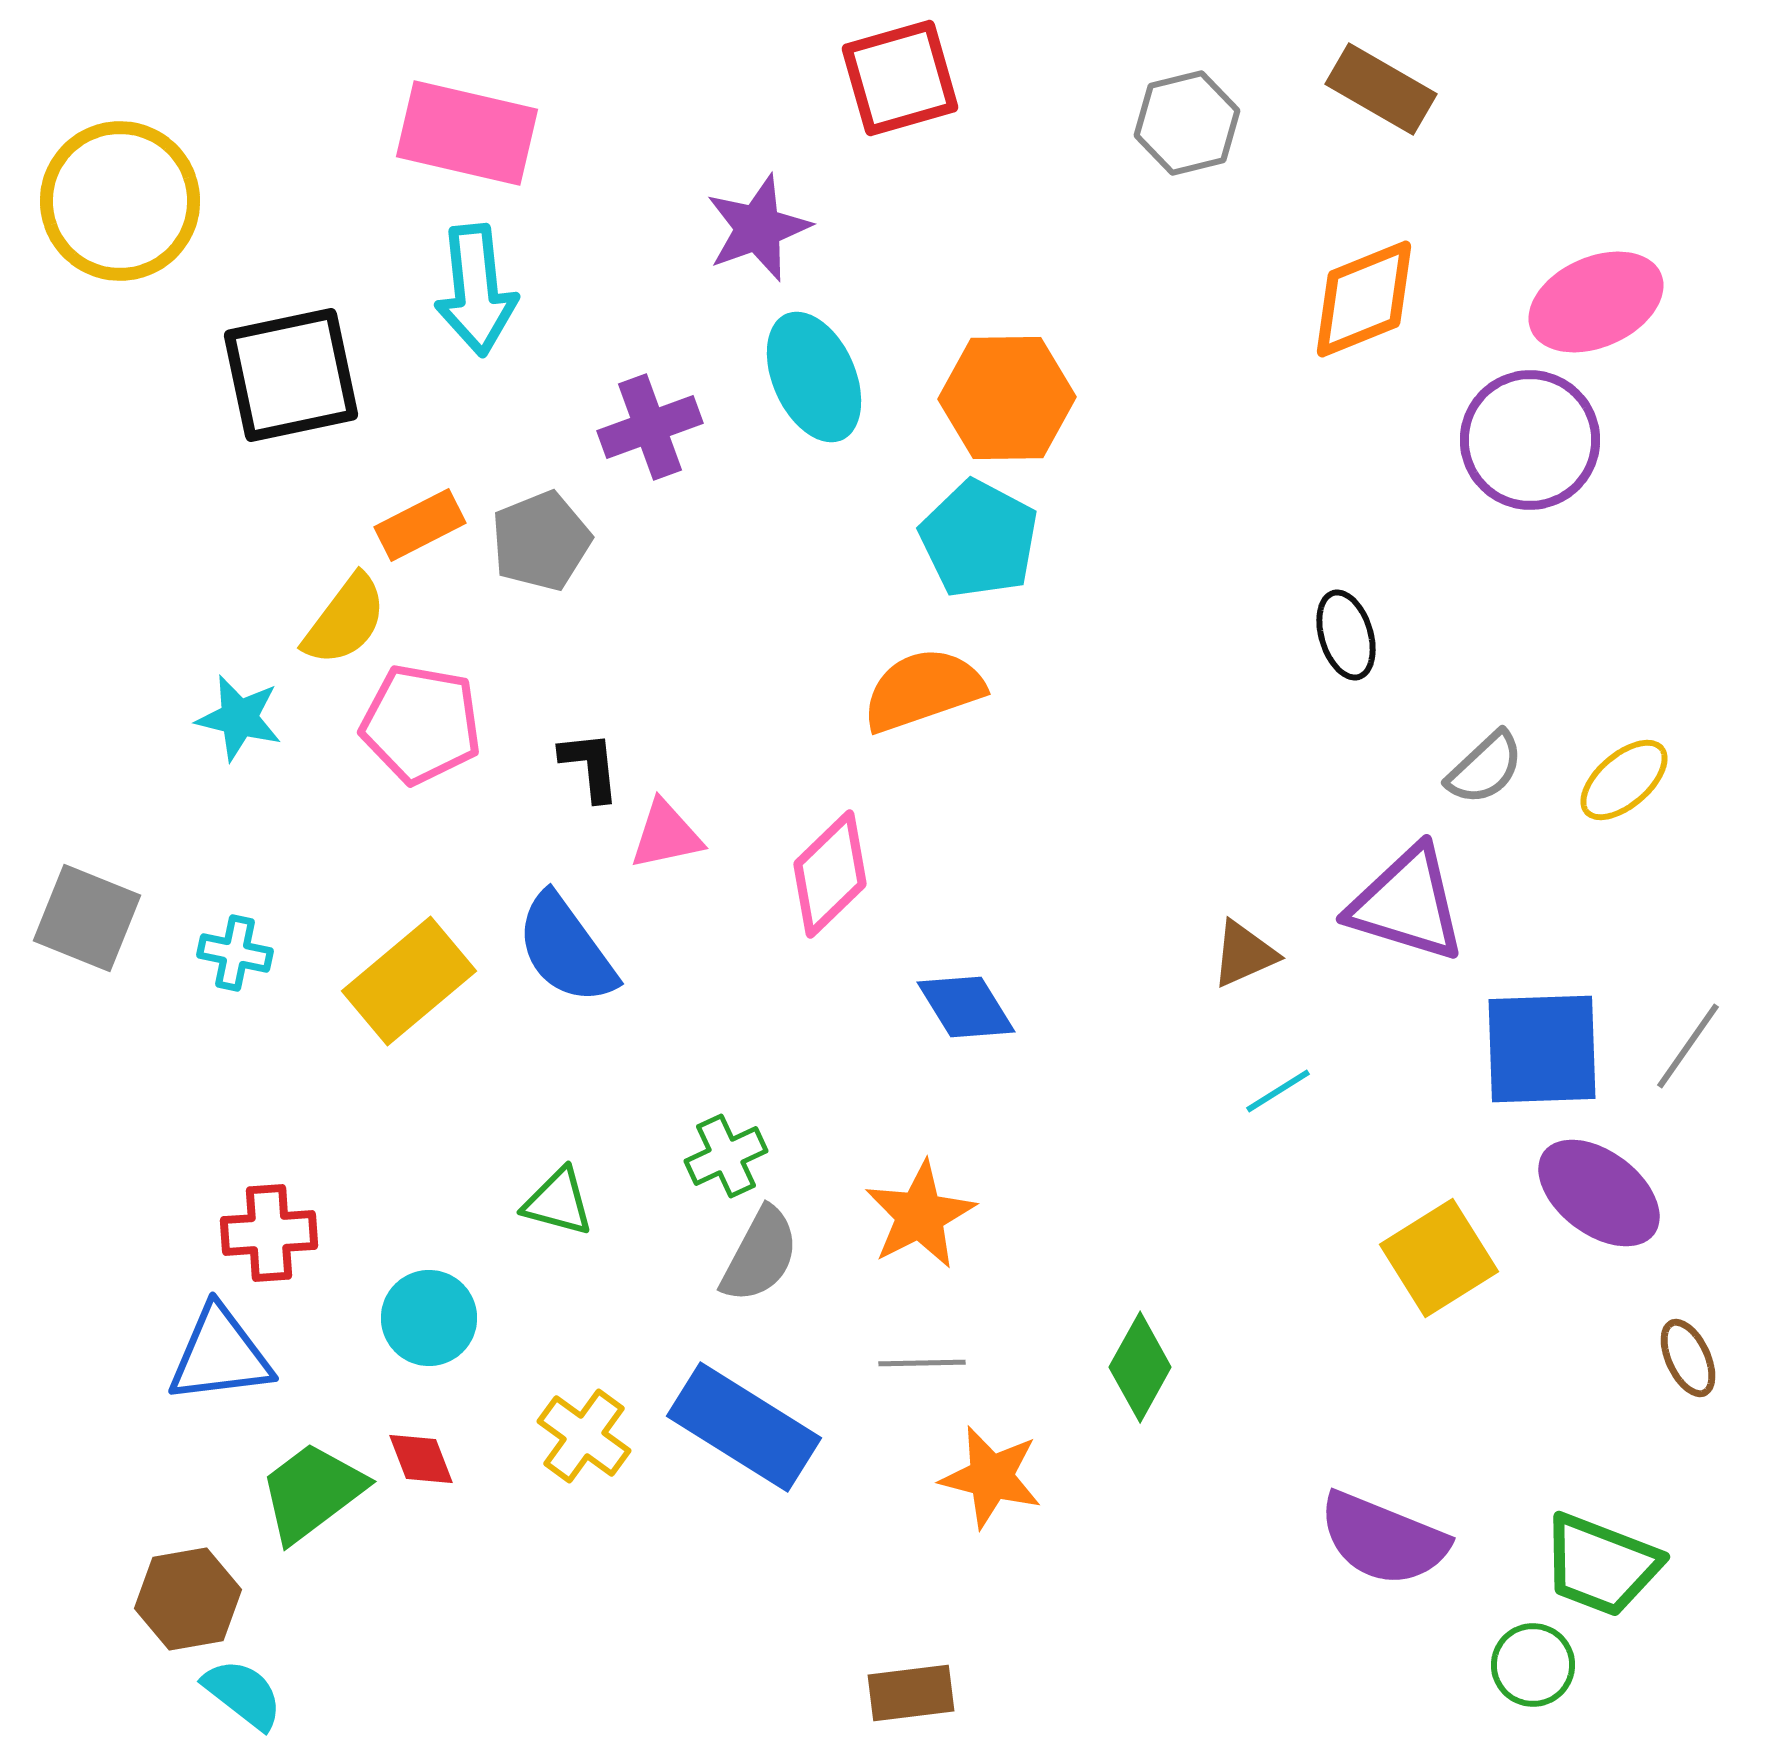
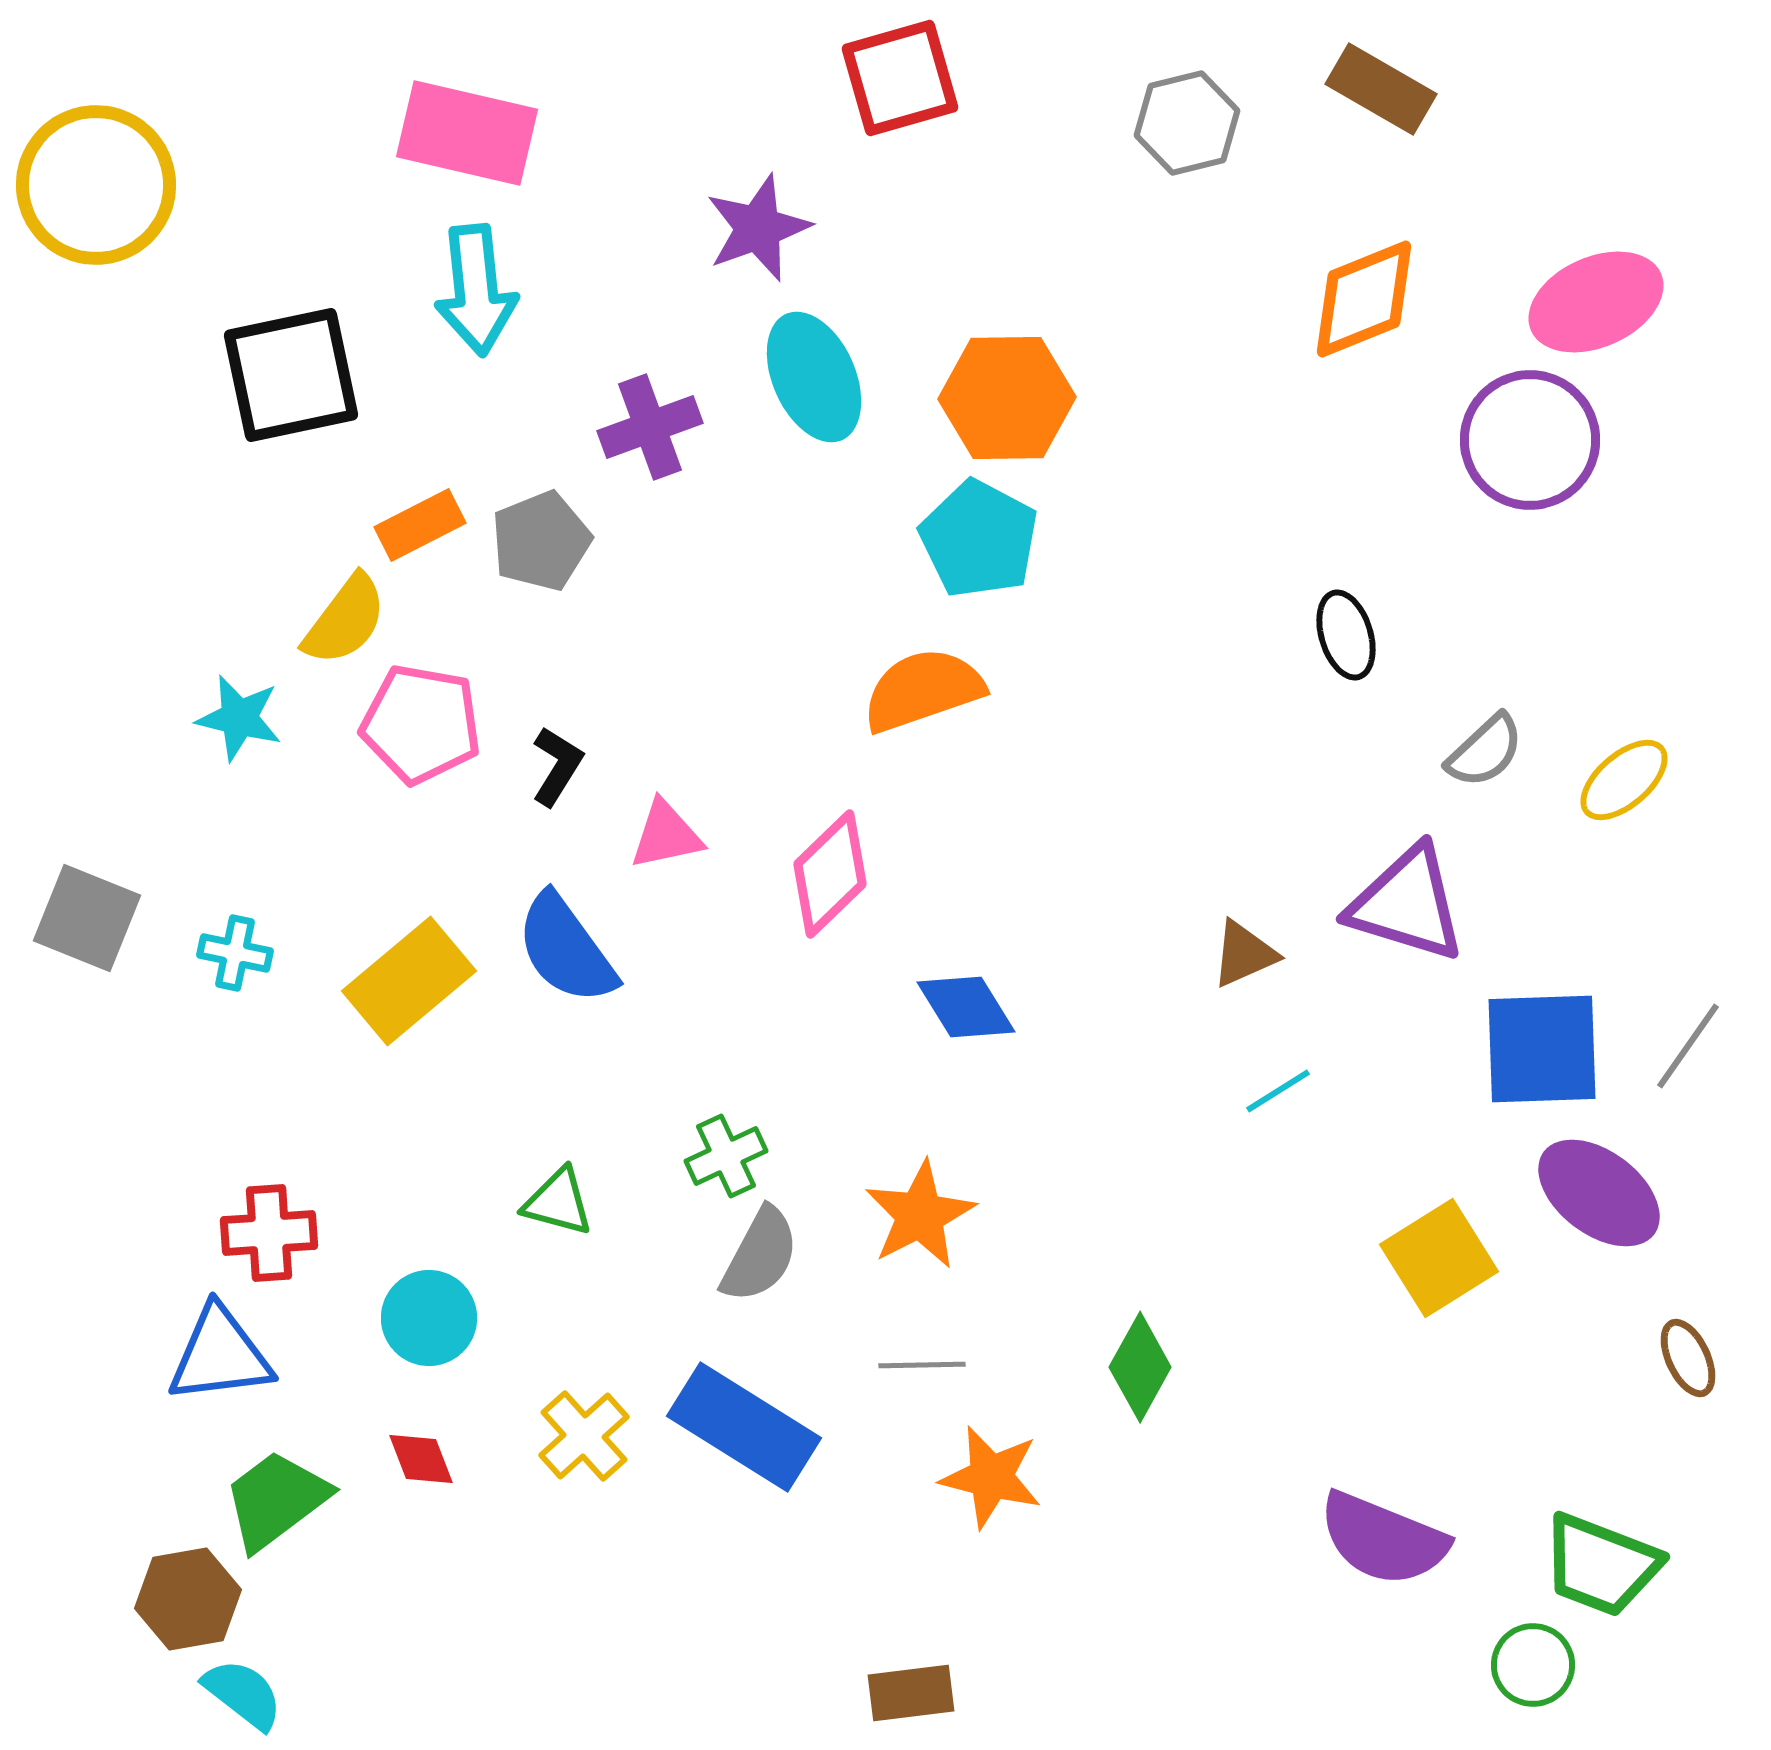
yellow circle at (120, 201): moved 24 px left, 16 px up
black L-shape at (590, 766): moved 33 px left; rotated 38 degrees clockwise
gray semicircle at (1485, 768): moved 17 px up
gray line at (922, 1363): moved 2 px down
yellow cross at (584, 1436): rotated 12 degrees clockwise
green trapezoid at (312, 1492): moved 36 px left, 8 px down
